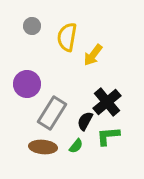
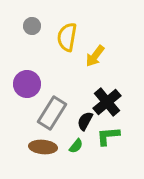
yellow arrow: moved 2 px right, 1 px down
